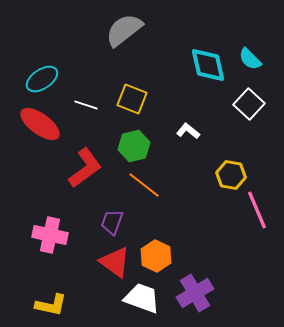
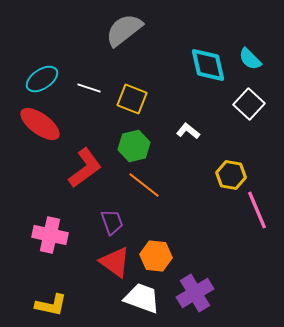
white line: moved 3 px right, 17 px up
purple trapezoid: rotated 140 degrees clockwise
orange hexagon: rotated 20 degrees counterclockwise
